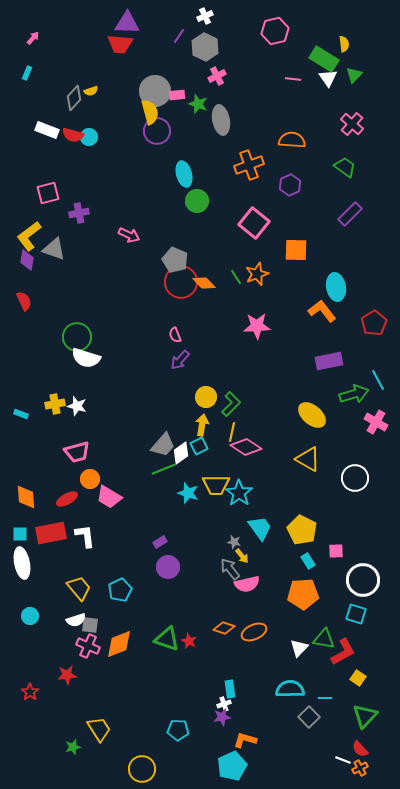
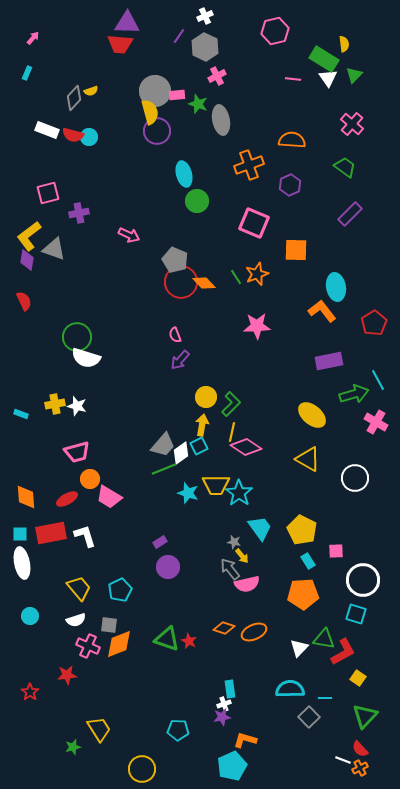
pink square at (254, 223): rotated 16 degrees counterclockwise
white L-shape at (85, 536): rotated 10 degrees counterclockwise
gray square at (90, 625): moved 19 px right
